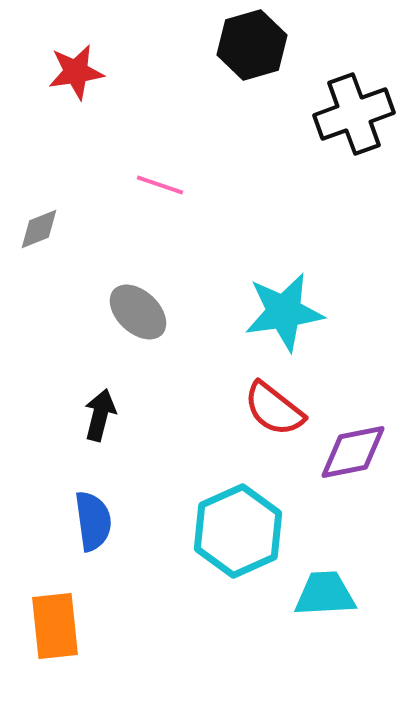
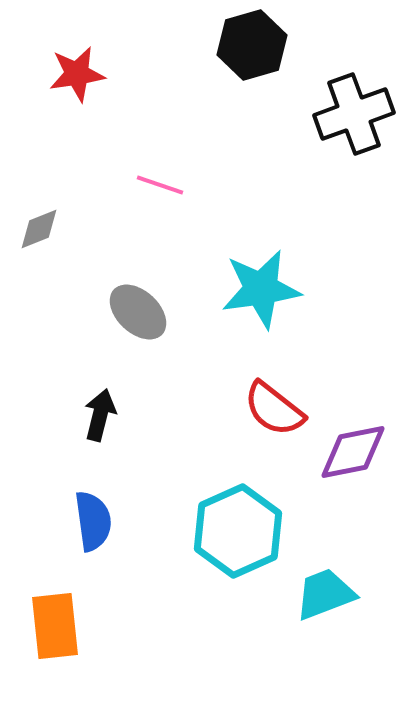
red star: moved 1 px right, 2 px down
cyan star: moved 23 px left, 23 px up
cyan trapezoid: rotated 18 degrees counterclockwise
